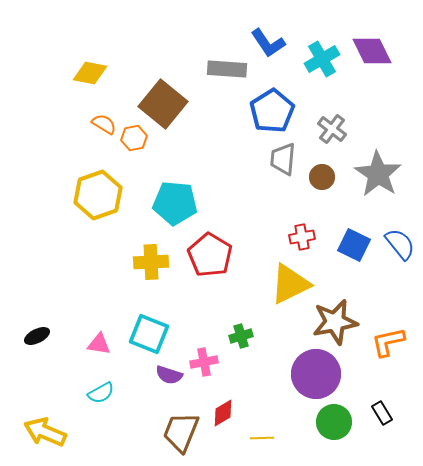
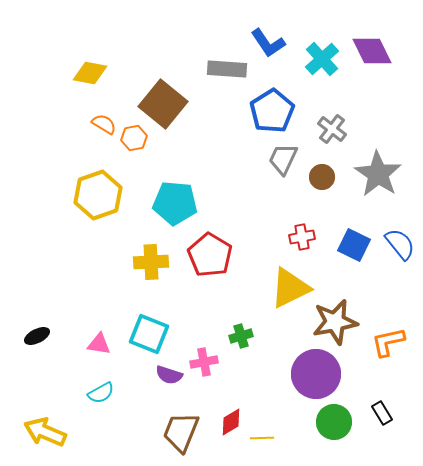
cyan cross: rotated 12 degrees counterclockwise
gray trapezoid: rotated 20 degrees clockwise
yellow triangle: moved 4 px down
red diamond: moved 8 px right, 9 px down
